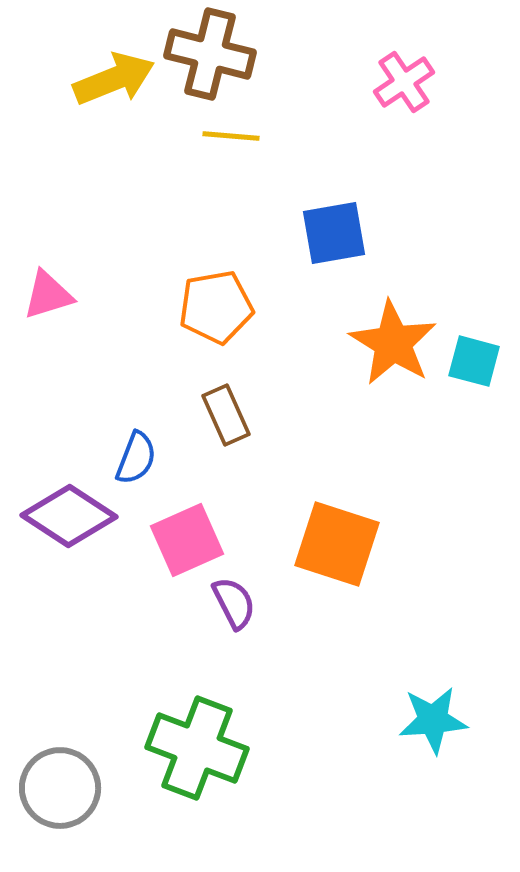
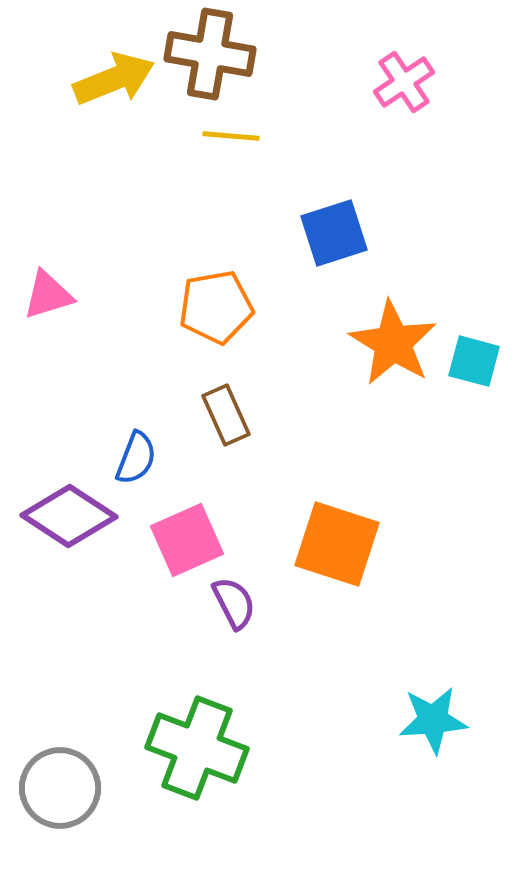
brown cross: rotated 4 degrees counterclockwise
blue square: rotated 8 degrees counterclockwise
